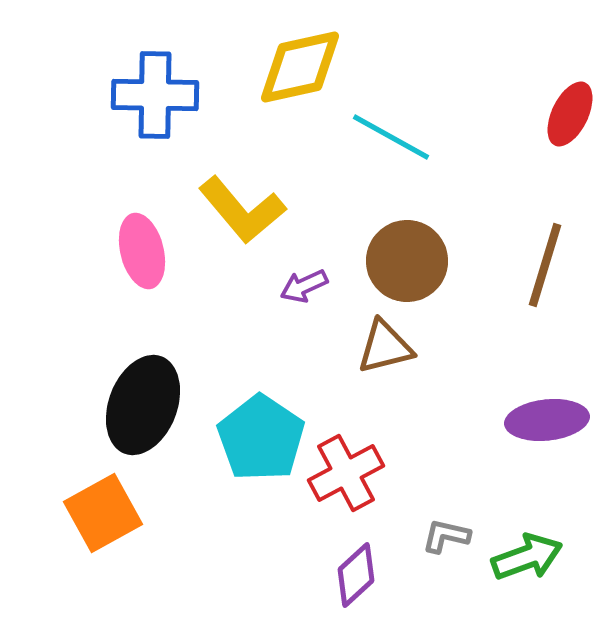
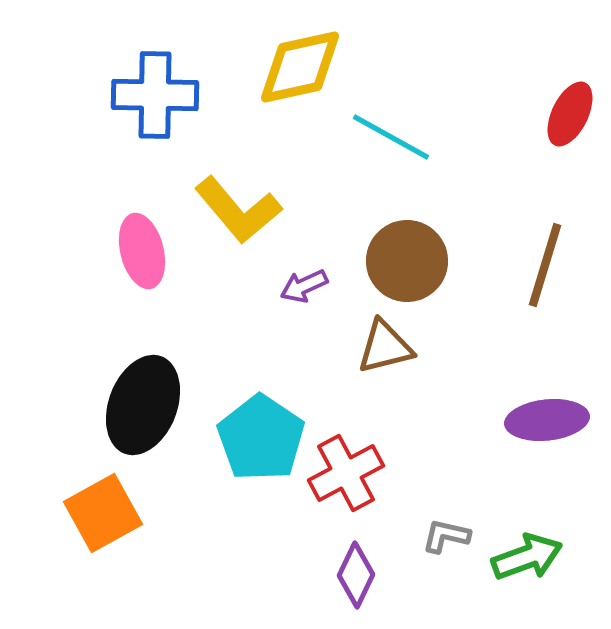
yellow L-shape: moved 4 px left
purple diamond: rotated 22 degrees counterclockwise
